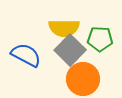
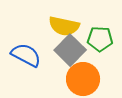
yellow semicircle: moved 2 px up; rotated 12 degrees clockwise
